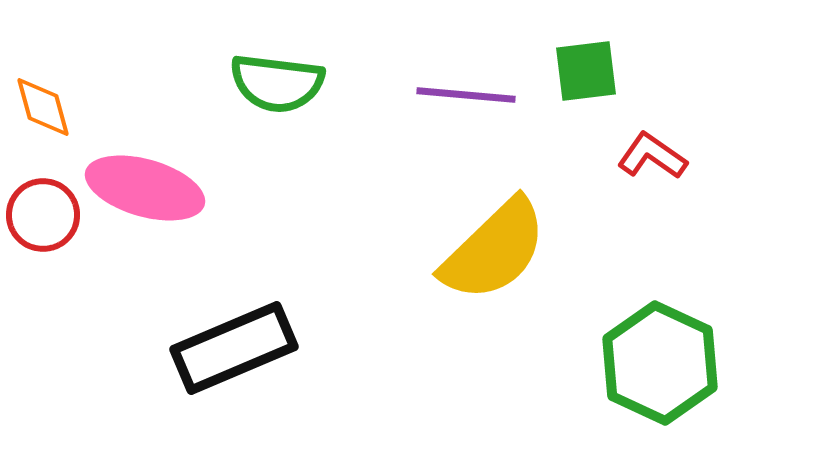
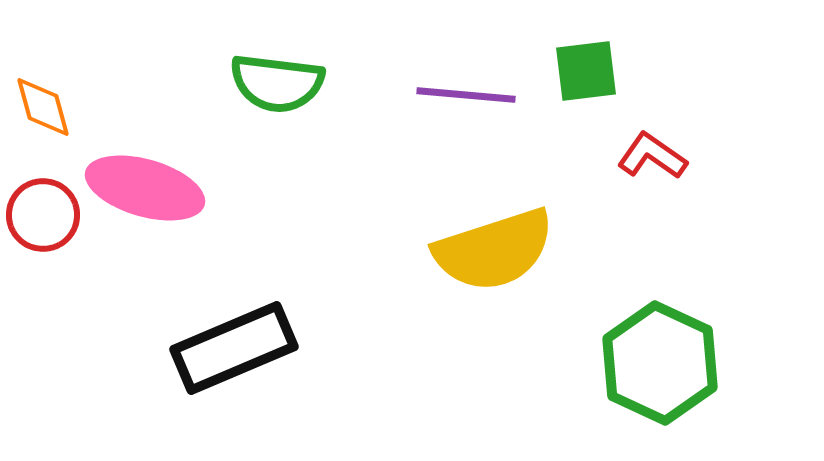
yellow semicircle: rotated 26 degrees clockwise
